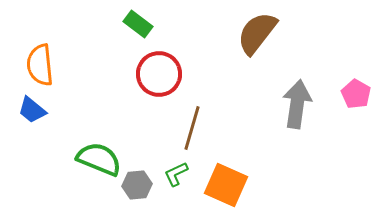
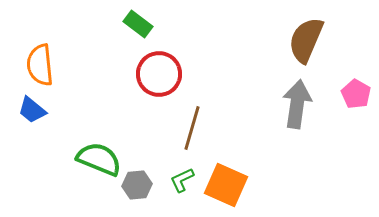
brown semicircle: moved 49 px right, 7 px down; rotated 15 degrees counterclockwise
green L-shape: moved 6 px right, 6 px down
